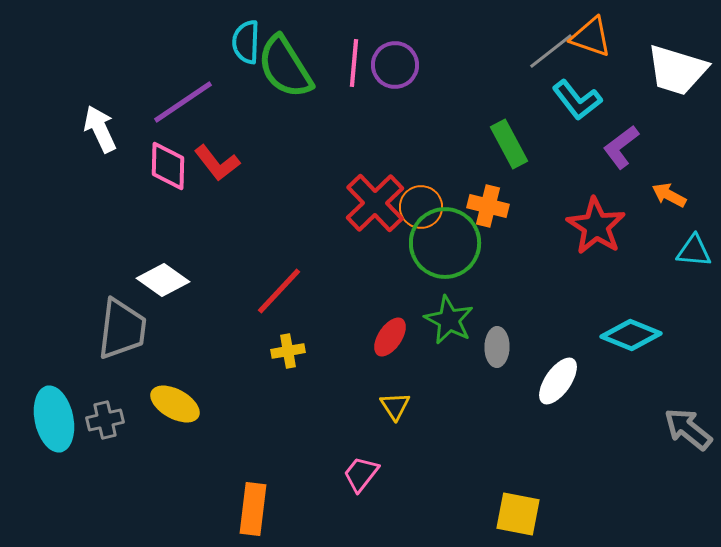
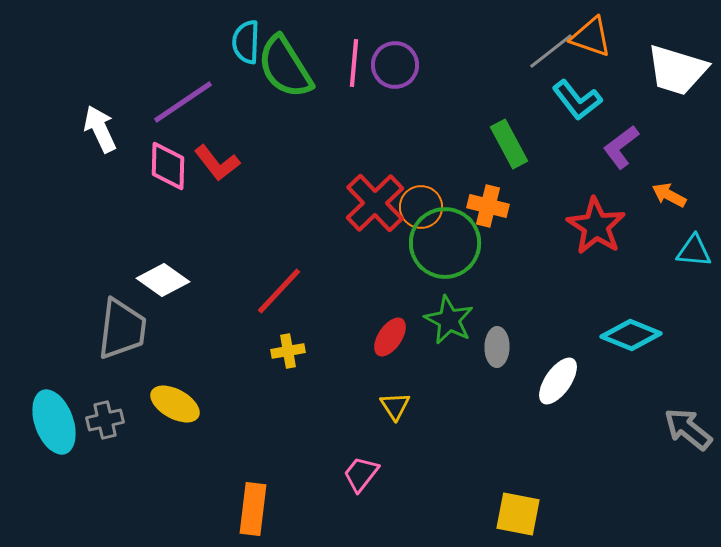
cyan ellipse: moved 3 px down; rotated 8 degrees counterclockwise
